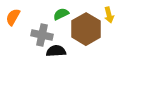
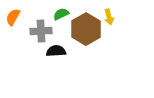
yellow arrow: moved 2 px down
gray cross: moved 1 px left, 4 px up; rotated 15 degrees counterclockwise
